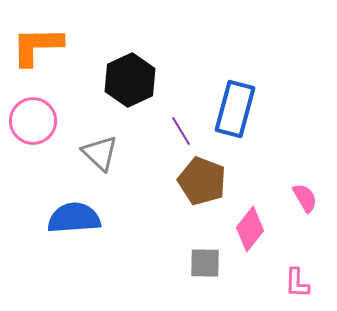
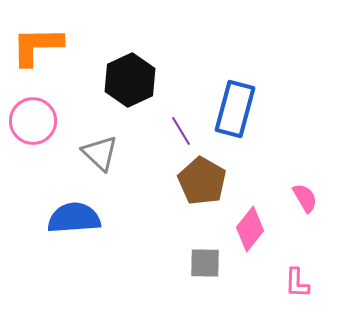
brown pentagon: rotated 9 degrees clockwise
